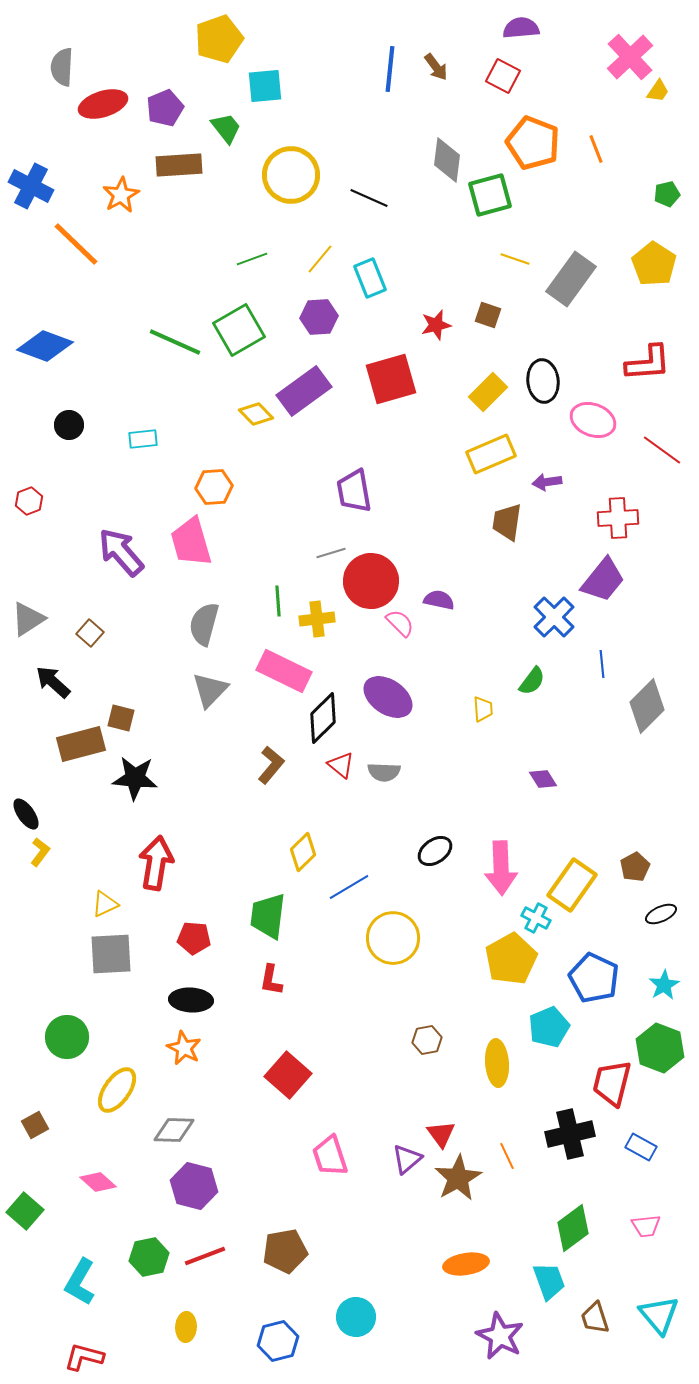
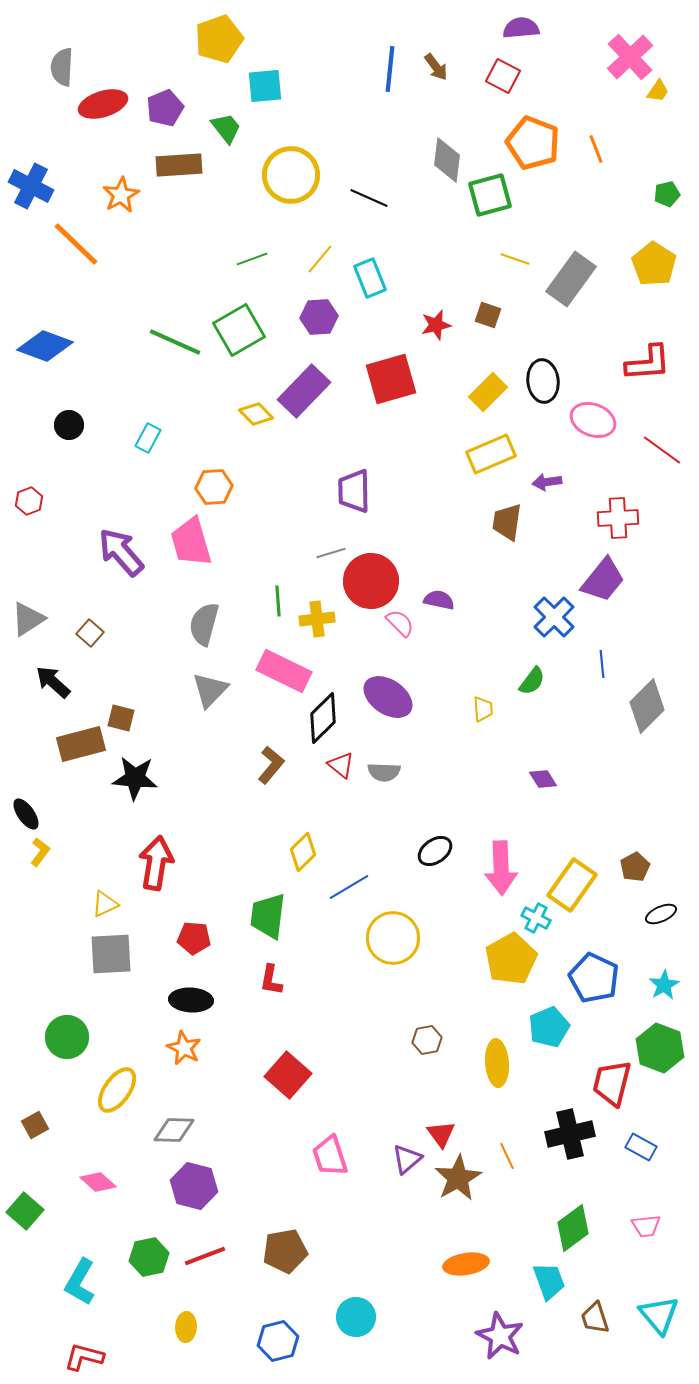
purple rectangle at (304, 391): rotated 10 degrees counterclockwise
cyan rectangle at (143, 439): moved 5 px right, 1 px up; rotated 56 degrees counterclockwise
purple trapezoid at (354, 491): rotated 9 degrees clockwise
